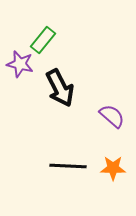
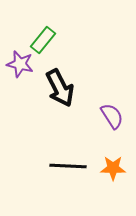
purple semicircle: rotated 16 degrees clockwise
